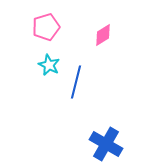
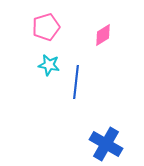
cyan star: rotated 15 degrees counterclockwise
blue line: rotated 8 degrees counterclockwise
